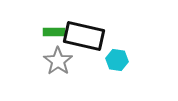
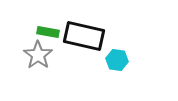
green rectangle: moved 6 px left; rotated 10 degrees clockwise
gray star: moved 20 px left, 6 px up
